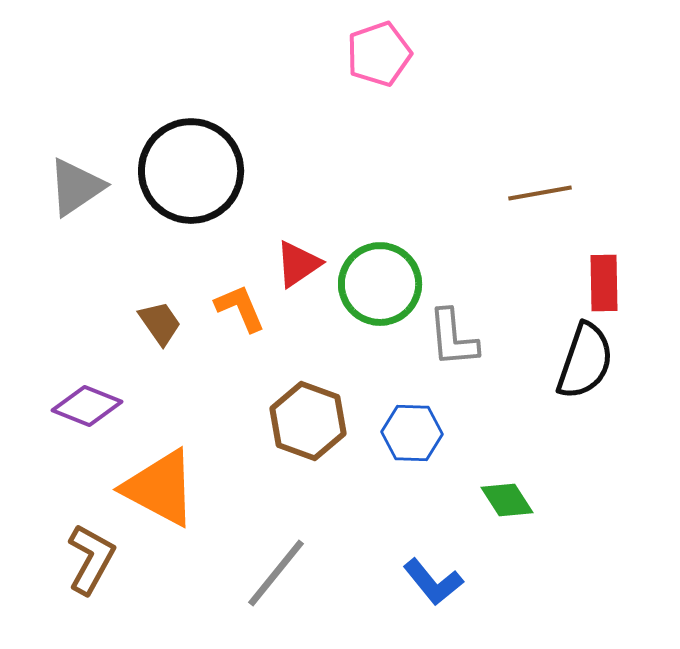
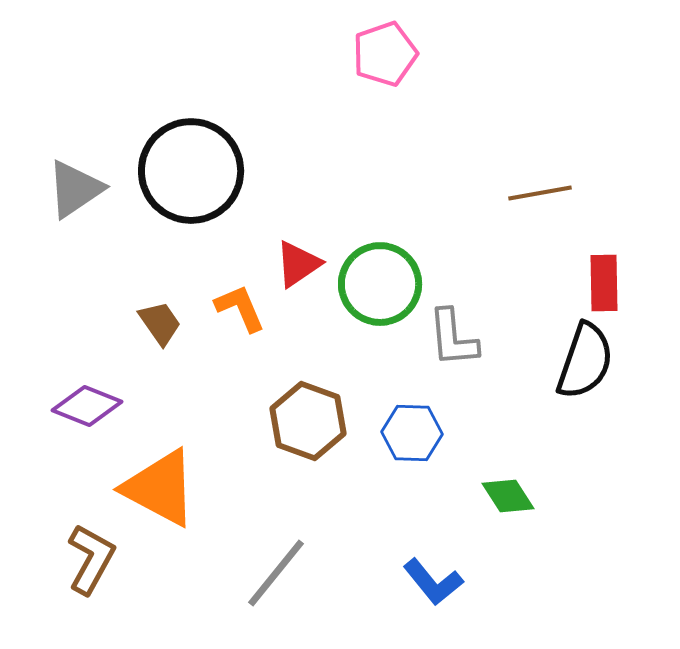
pink pentagon: moved 6 px right
gray triangle: moved 1 px left, 2 px down
green diamond: moved 1 px right, 4 px up
